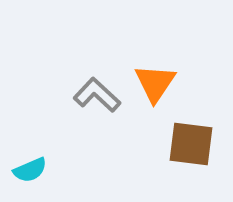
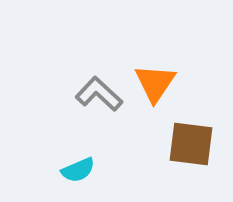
gray L-shape: moved 2 px right, 1 px up
cyan semicircle: moved 48 px right
